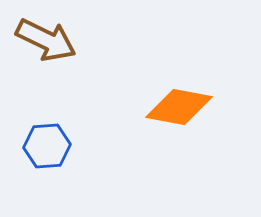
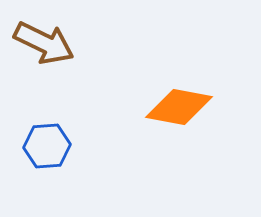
brown arrow: moved 2 px left, 3 px down
